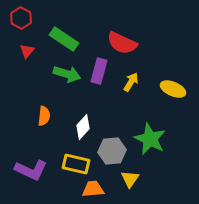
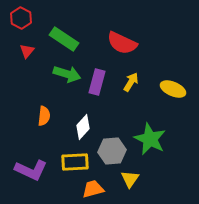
purple rectangle: moved 2 px left, 11 px down
yellow rectangle: moved 1 px left, 2 px up; rotated 16 degrees counterclockwise
orange trapezoid: rotated 10 degrees counterclockwise
